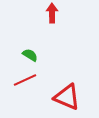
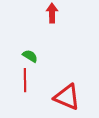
green semicircle: moved 1 px down
red line: rotated 65 degrees counterclockwise
